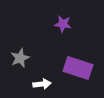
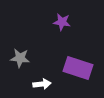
purple star: moved 1 px left, 2 px up
gray star: rotated 30 degrees clockwise
